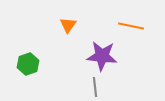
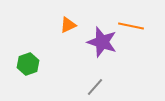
orange triangle: rotated 30 degrees clockwise
purple star: moved 14 px up; rotated 12 degrees clockwise
gray line: rotated 48 degrees clockwise
